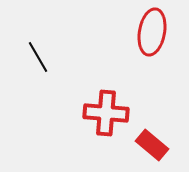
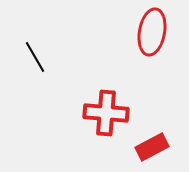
black line: moved 3 px left
red rectangle: moved 2 px down; rotated 68 degrees counterclockwise
